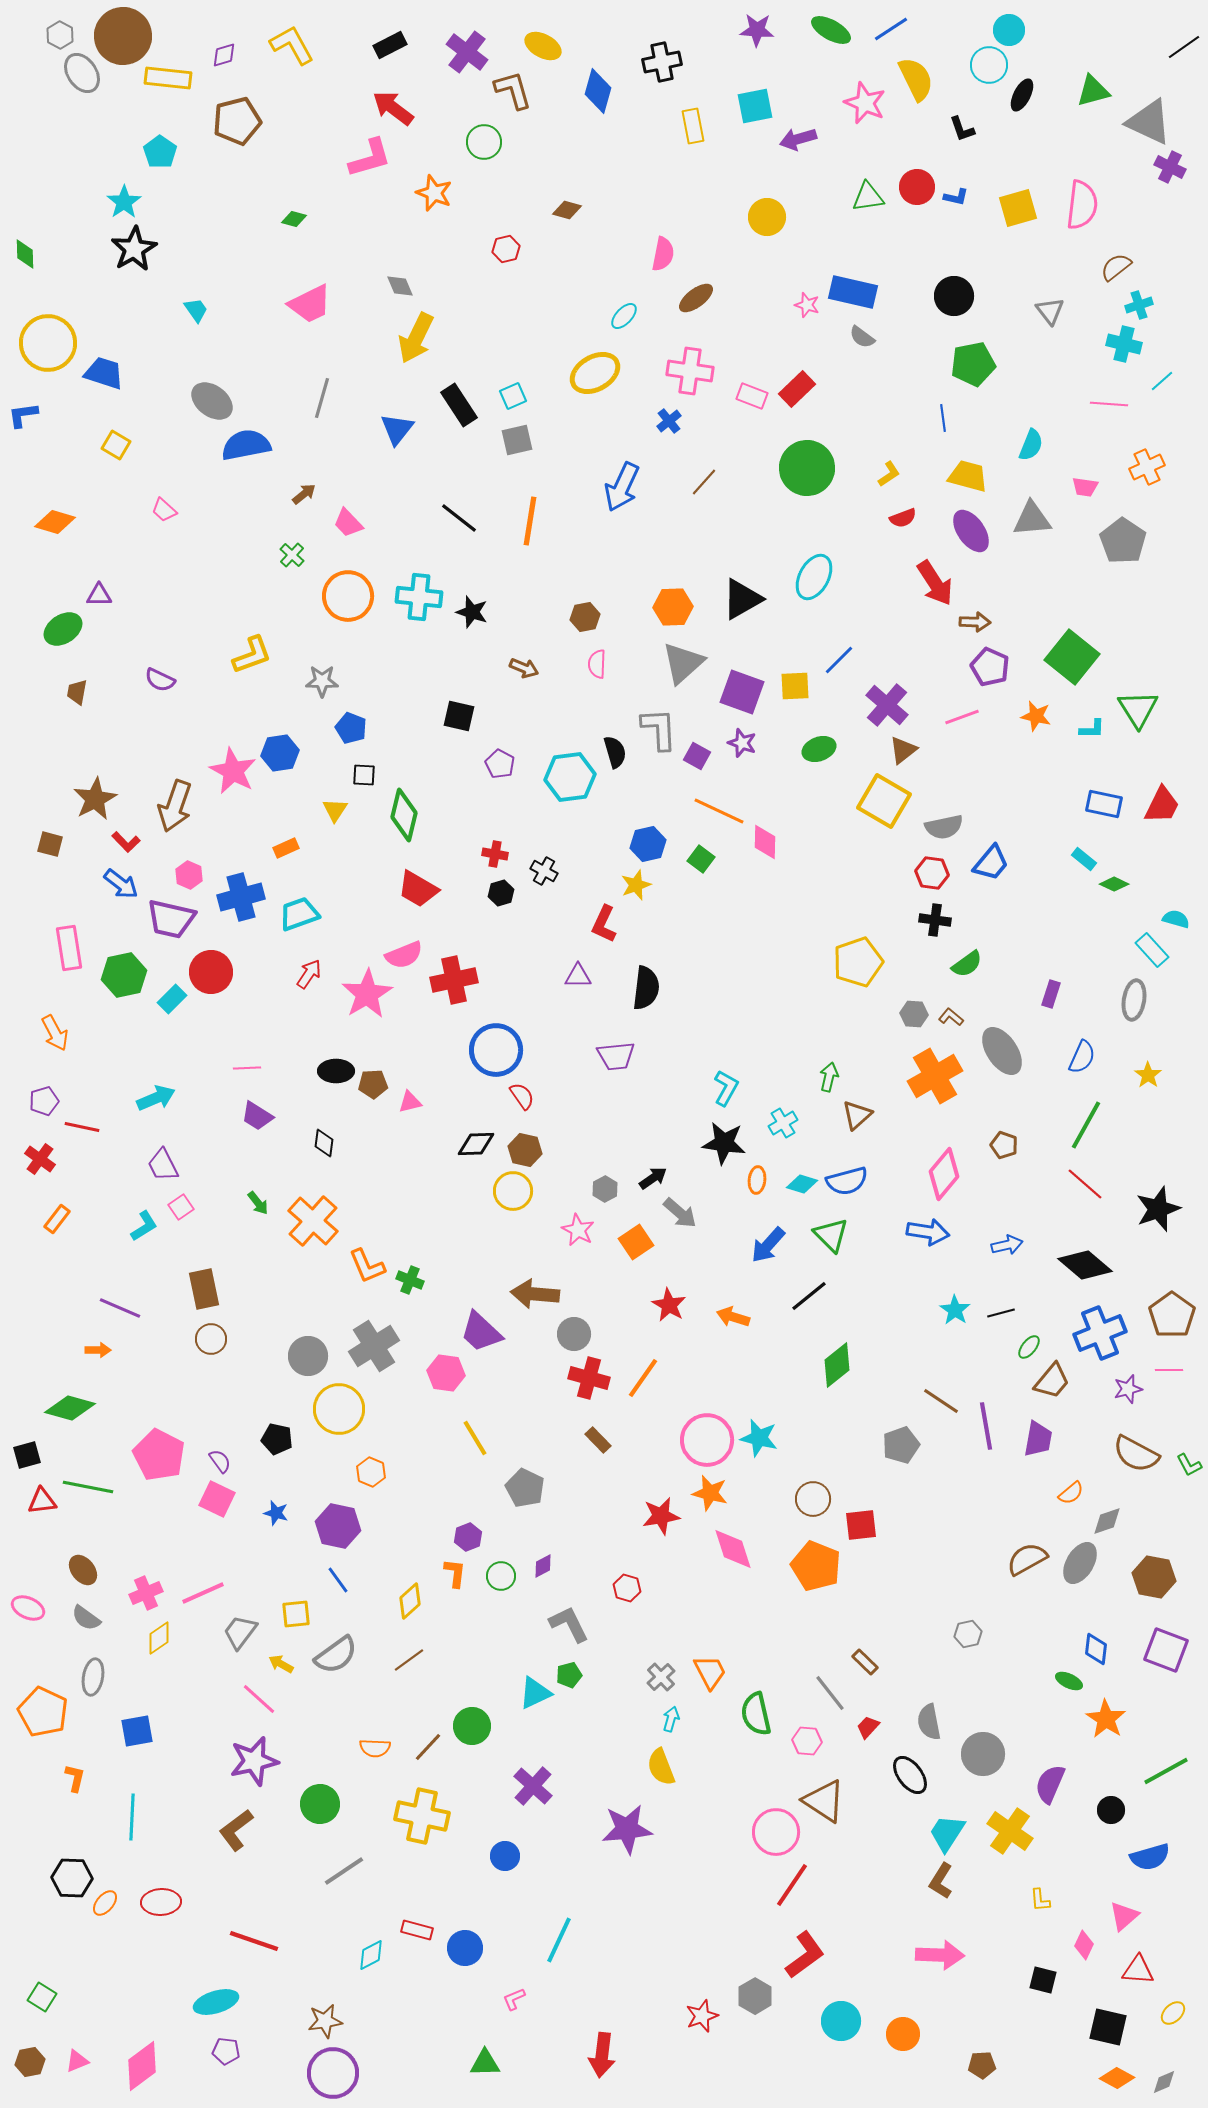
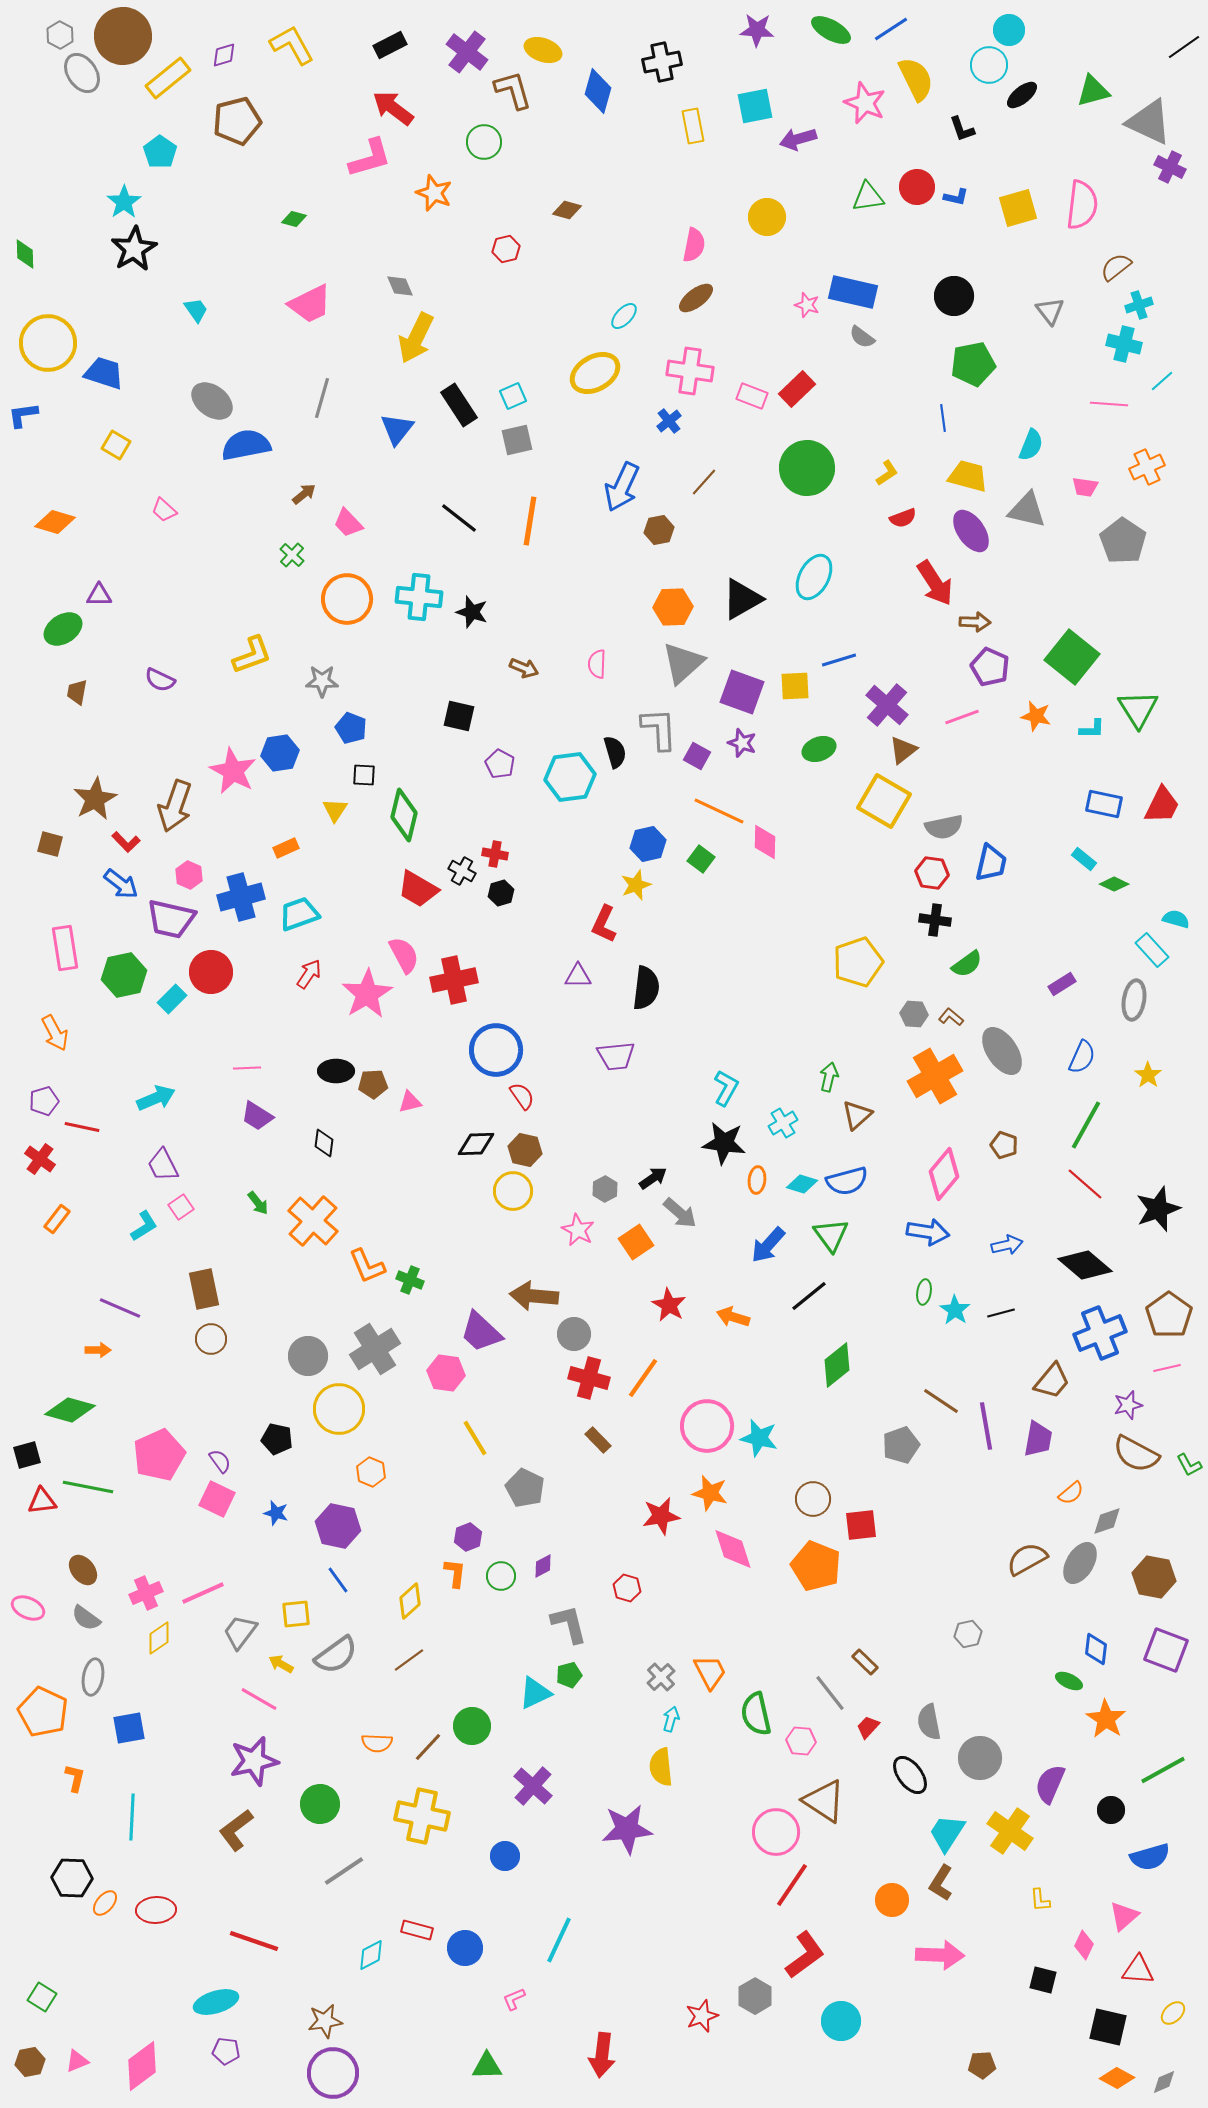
yellow ellipse at (543, 46): moved 4 px down; rotated 9 degrees counterclockwise
yellow rectangle at (168, 78): rotated 45 degrees counterclockwise
black ellipse at (1022, 95): rotated 24 degrees clockwise
pink semicircle at (663, 254): moved 31 px right, 9 px up
yellow L-shape at (889, 474): moved 2 px left, 1 px up
gray triangle at (1032, 519): moved 5 px left, 9 px up; rotated 18 degrees clockwise
orange circle at (348, 596): moved 1 px left, 3 px down
brown hexagon at (585, 617): moved 74 px right, 87 px up
blue line at (839, 660): rotated 28 degrees clockwise
blue trapezoid at (991, 863): rotated 27 degrees counterclockwise
black cross at (544, 871): moved 82 px left
pink rectangle at (69, 948): moved 4 px left
pink semicircle at (404, 955): rotated 96 degrees counterclockwise
purple rectangle at (1051, 994): moved 11 px right, 10 px up; rotated 40 degrees clockwise
green triangle at (831, 1235): rotated 9 degrees clockwise
brown arrow at (535, 1294): moved 1 px left, 2 px down
brown pentagon at (1172, 1315): moved 3 px left
gray cross at (374, 1346): moved 1 px right, 3 px down
green ellipse at (1029, 1347): moved 105 px left, 55 px up; rotated 30 degrees counterclockwise
pink line at (1169, 1370): moved 2 px left, 2 px up; rotated 12 degrees counterclockwise
purple star at (1128, 1389): moved 16 px down
green diamond at (70, 1408): moved 2 px down
pink circle at (707, 1440): moved 14 px up
pink pentagon at (159, 1455): rotated 21 degrees clockwise
gray L-shape at (569, 1624): rotated 12 degrees clockwise
pink line at (259, 1699): rotated 12 degrees counterclockwise
blue square at (137, 1731): moved 8 px left, 3 px up
pink hexagon at (807, 1741): moved 6 px left
orange semicircle at (375, 1748): moved 2 px right, 5 px up
gray circle at (983, 1754): moved 3 px left, 4 px down
yellow semicircle at (661, 1767): rotated 15 degrees clockwise
green line at (1166, 1771): moved 3 px left, 1 px up
brown L-shape at (941, 1881): moved 2 px down
red ellipse at (161, 1902): moved 5 px left, 8 px down
orange circle at (903, 2034): moved 11 px left, 134 px up
green triangle at (485, 2063): moved 2 px right, 3 px down
